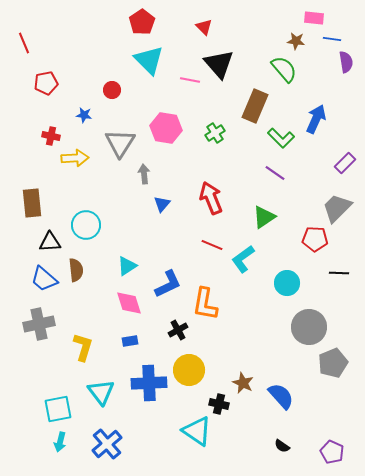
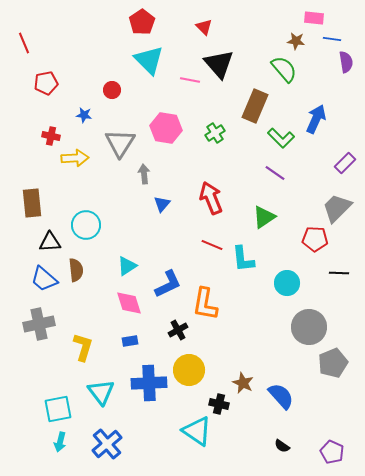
cyan L-shape at (243, 259): rotated 60 degrees counterclockwise
